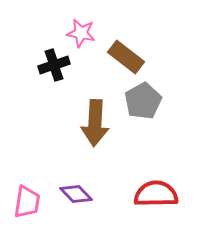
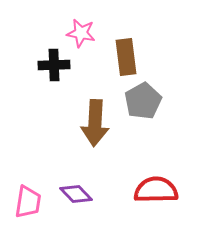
brown rectangle: rotated 45 degrees clockwise
black cross: rotated 16 degrees clockwise
red semicircle: moved 4 px up
pink trapezoid: moved 1 px right
